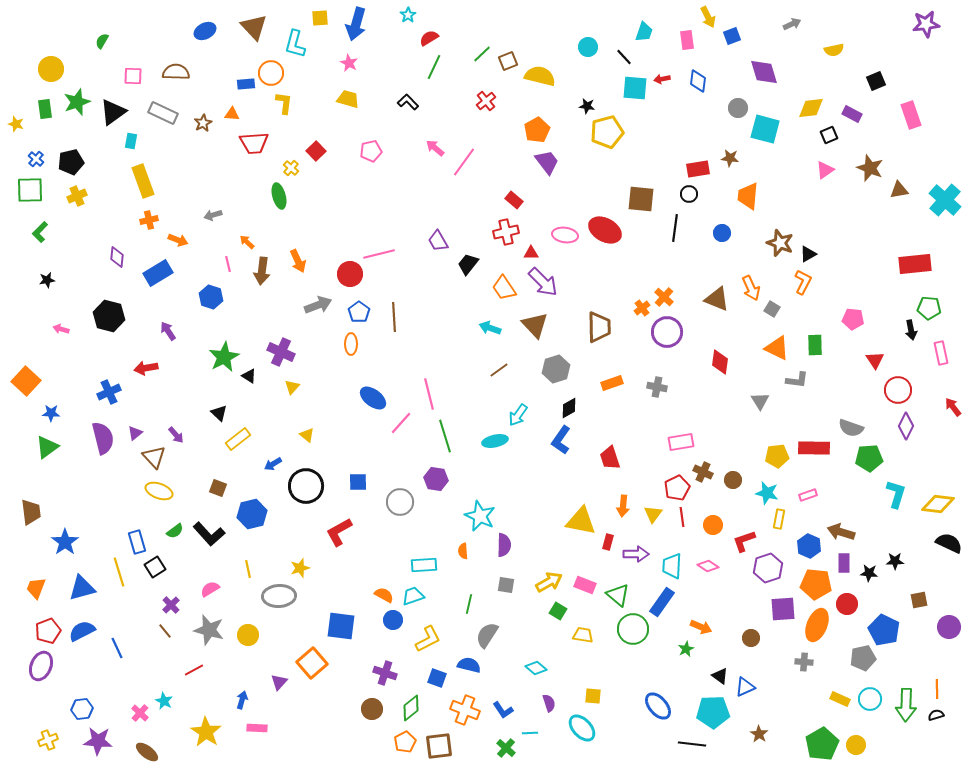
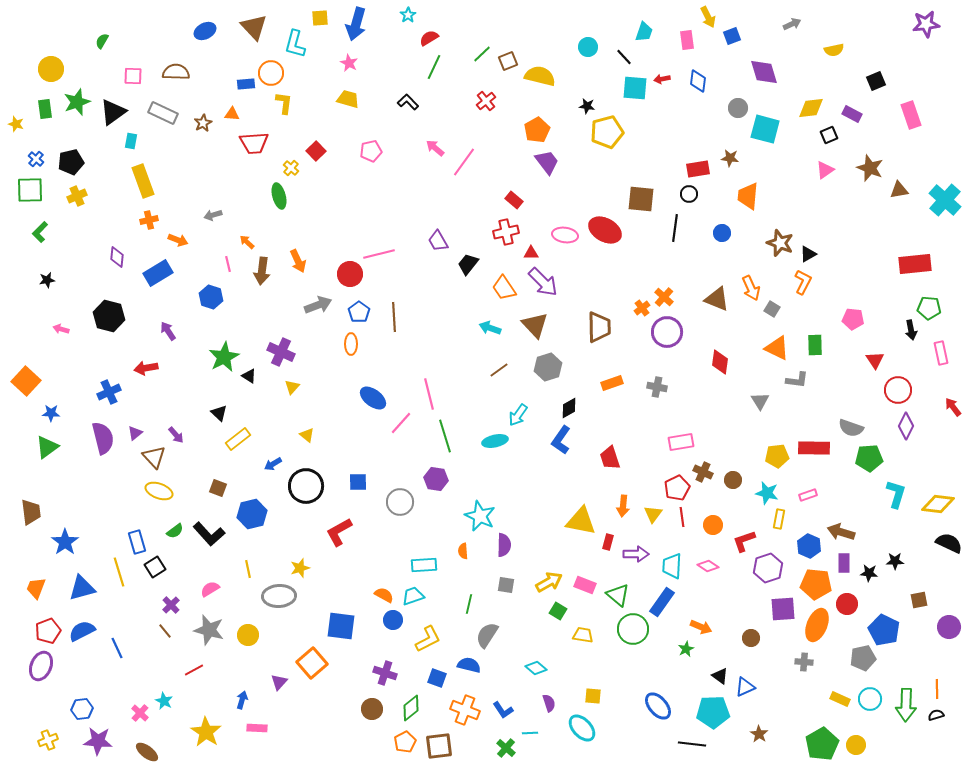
gray hexagon at (556, 369): moved 8 px left, 2 px up
